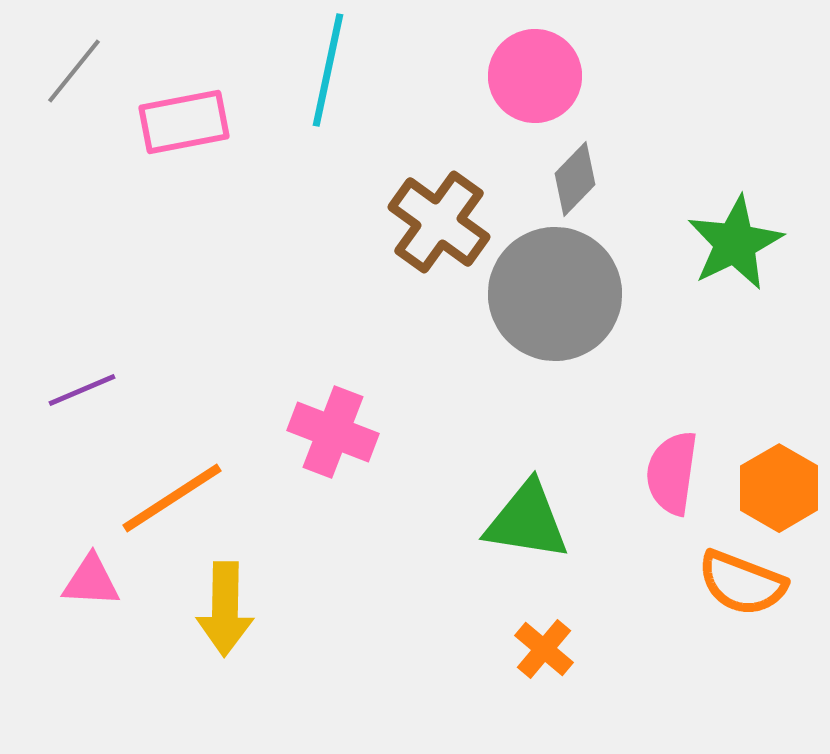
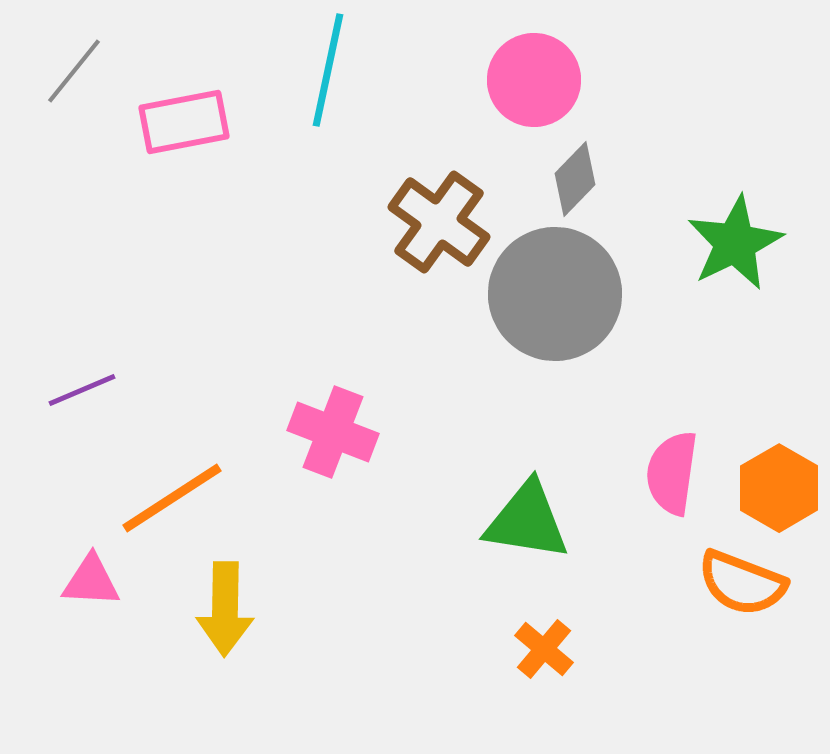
pink circle: moved 1 px left, 4 px down
